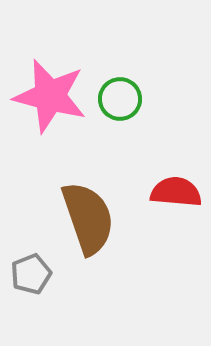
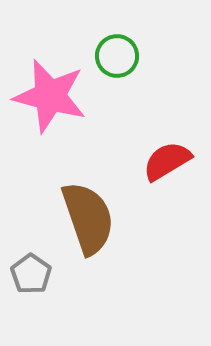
green circle: moved 3 px left, 43 px up
red semicircle: moved 9 px left, 31 px up; rotated 36 degrees counterclockwise
gray pentagon: rotated 15 degrees counterclockwise
